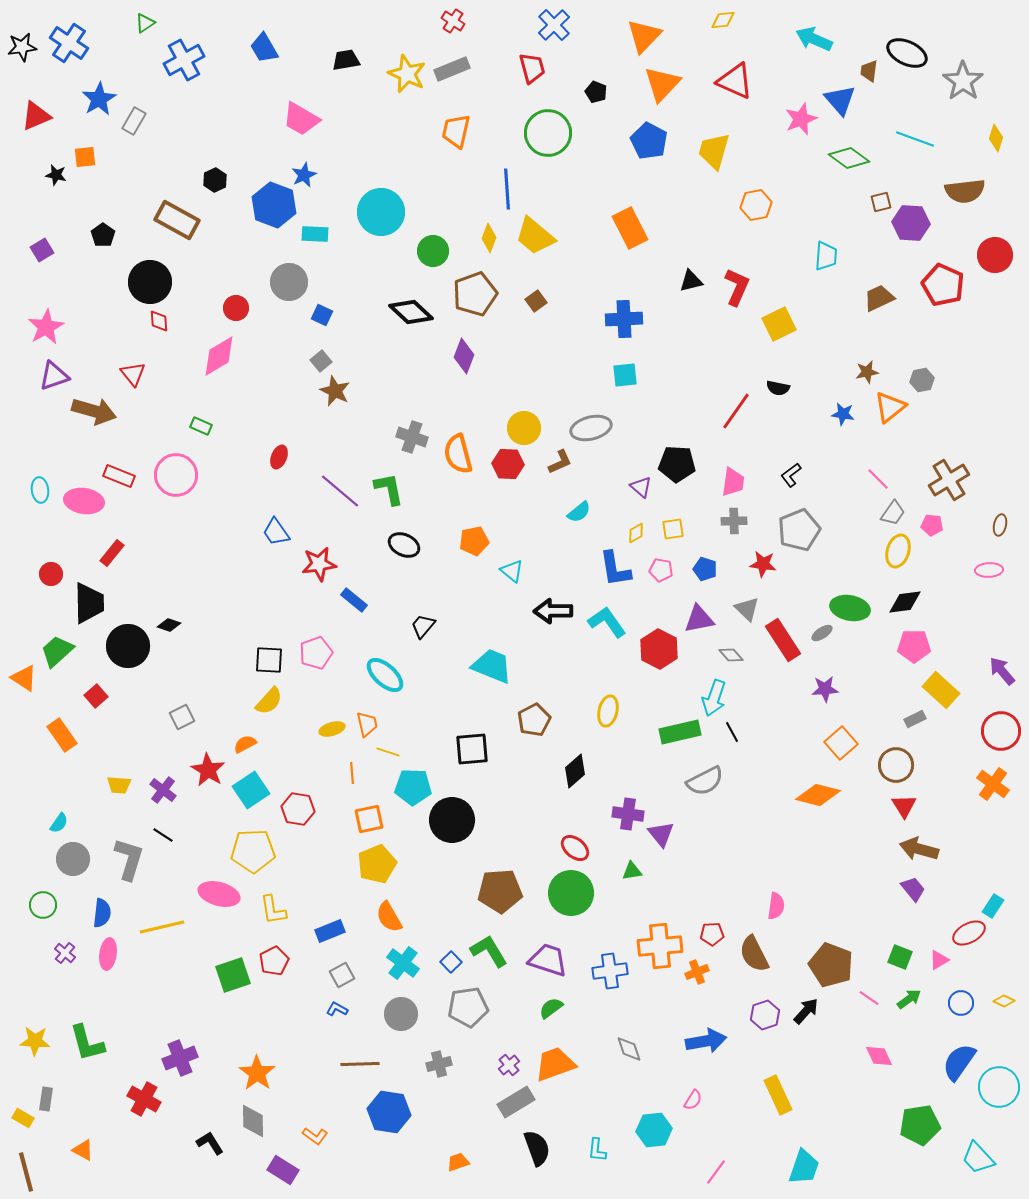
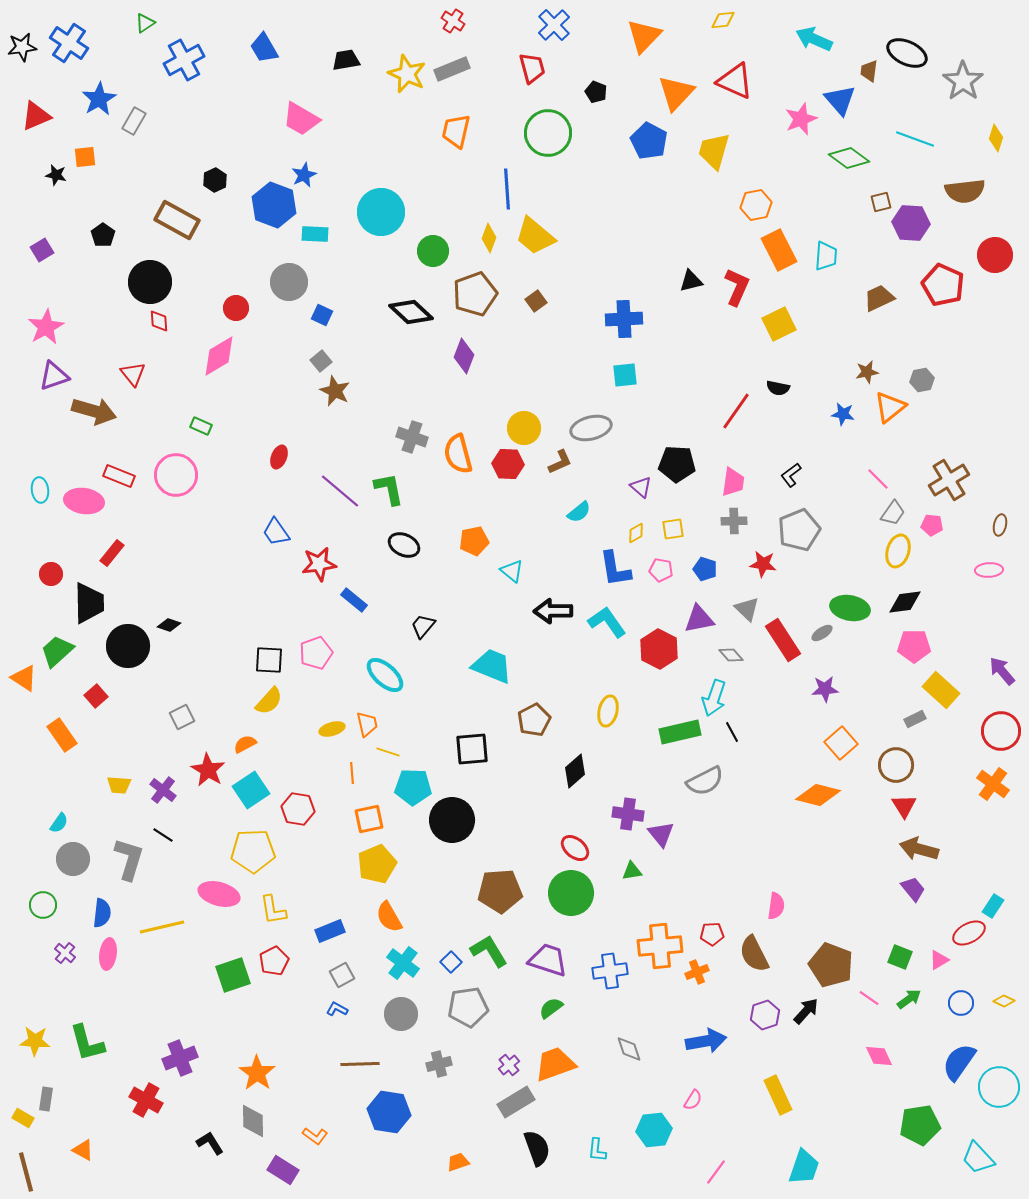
orange triangle at (662, 84): moved 14 px right, 9 px down
orange rectangle at (630, 228): moved 149 px right, 22 px down
red cross at (144, 1099): moved 2 px right, 1 px down
